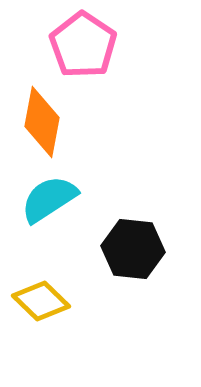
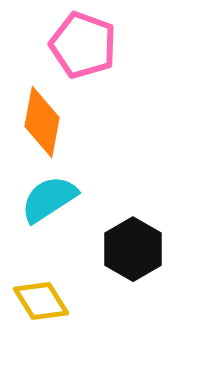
pink pentagon: rotated 14 degrees counterclockwise
black hexagon: rotated 24 degrees clockwise
yellow diamond: rotated 14 degrees clockwise
